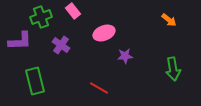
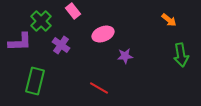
green cross: moved 4 px down; rotated 25 degrees counterclockwise
pink ellipse: moved 1 px left, 1 px down
purple L-shape: moved 1 px down
green arrow: moved 8 px right, 14 px up
green rectangle: rotated 28 degrees clockwise
